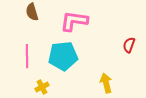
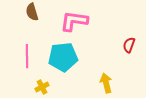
cyan pentagon: moved 1 px down
